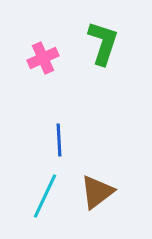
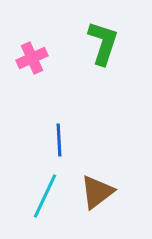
pink cross: moved 11 px left
